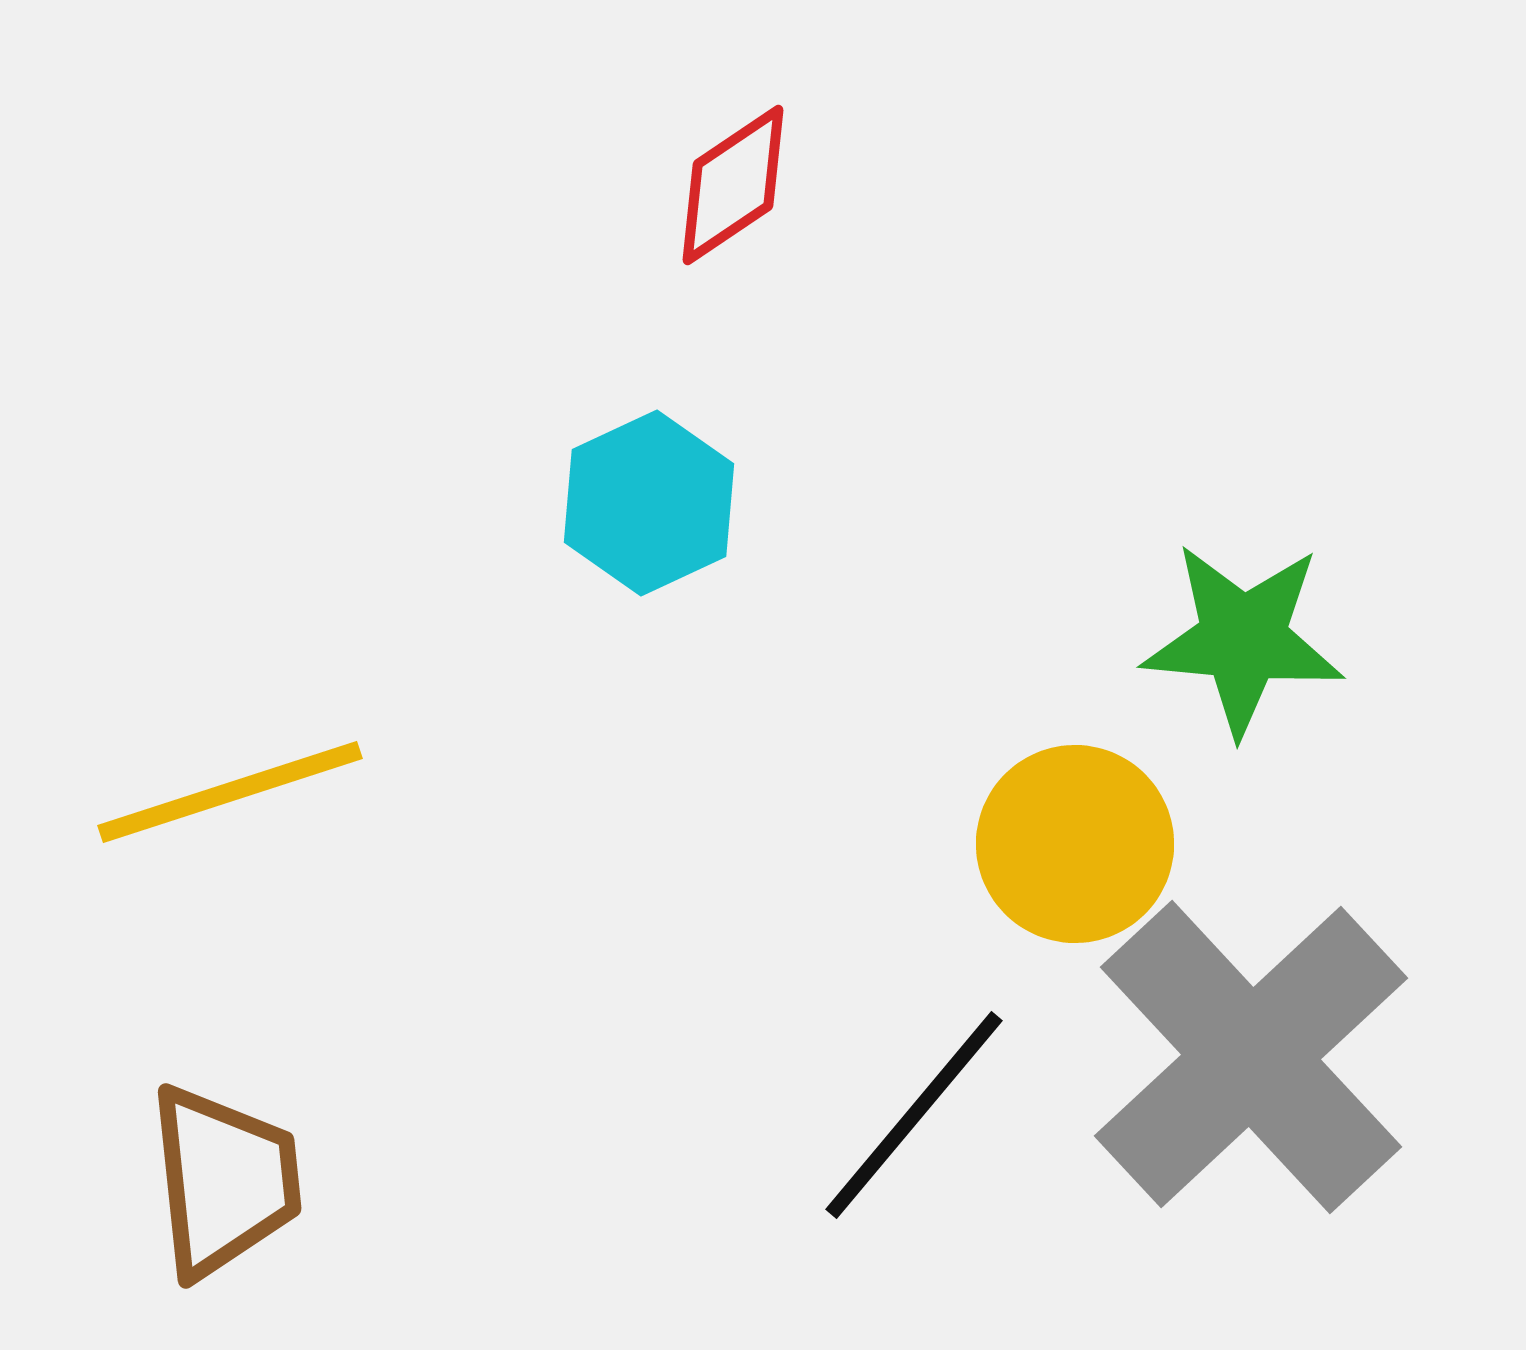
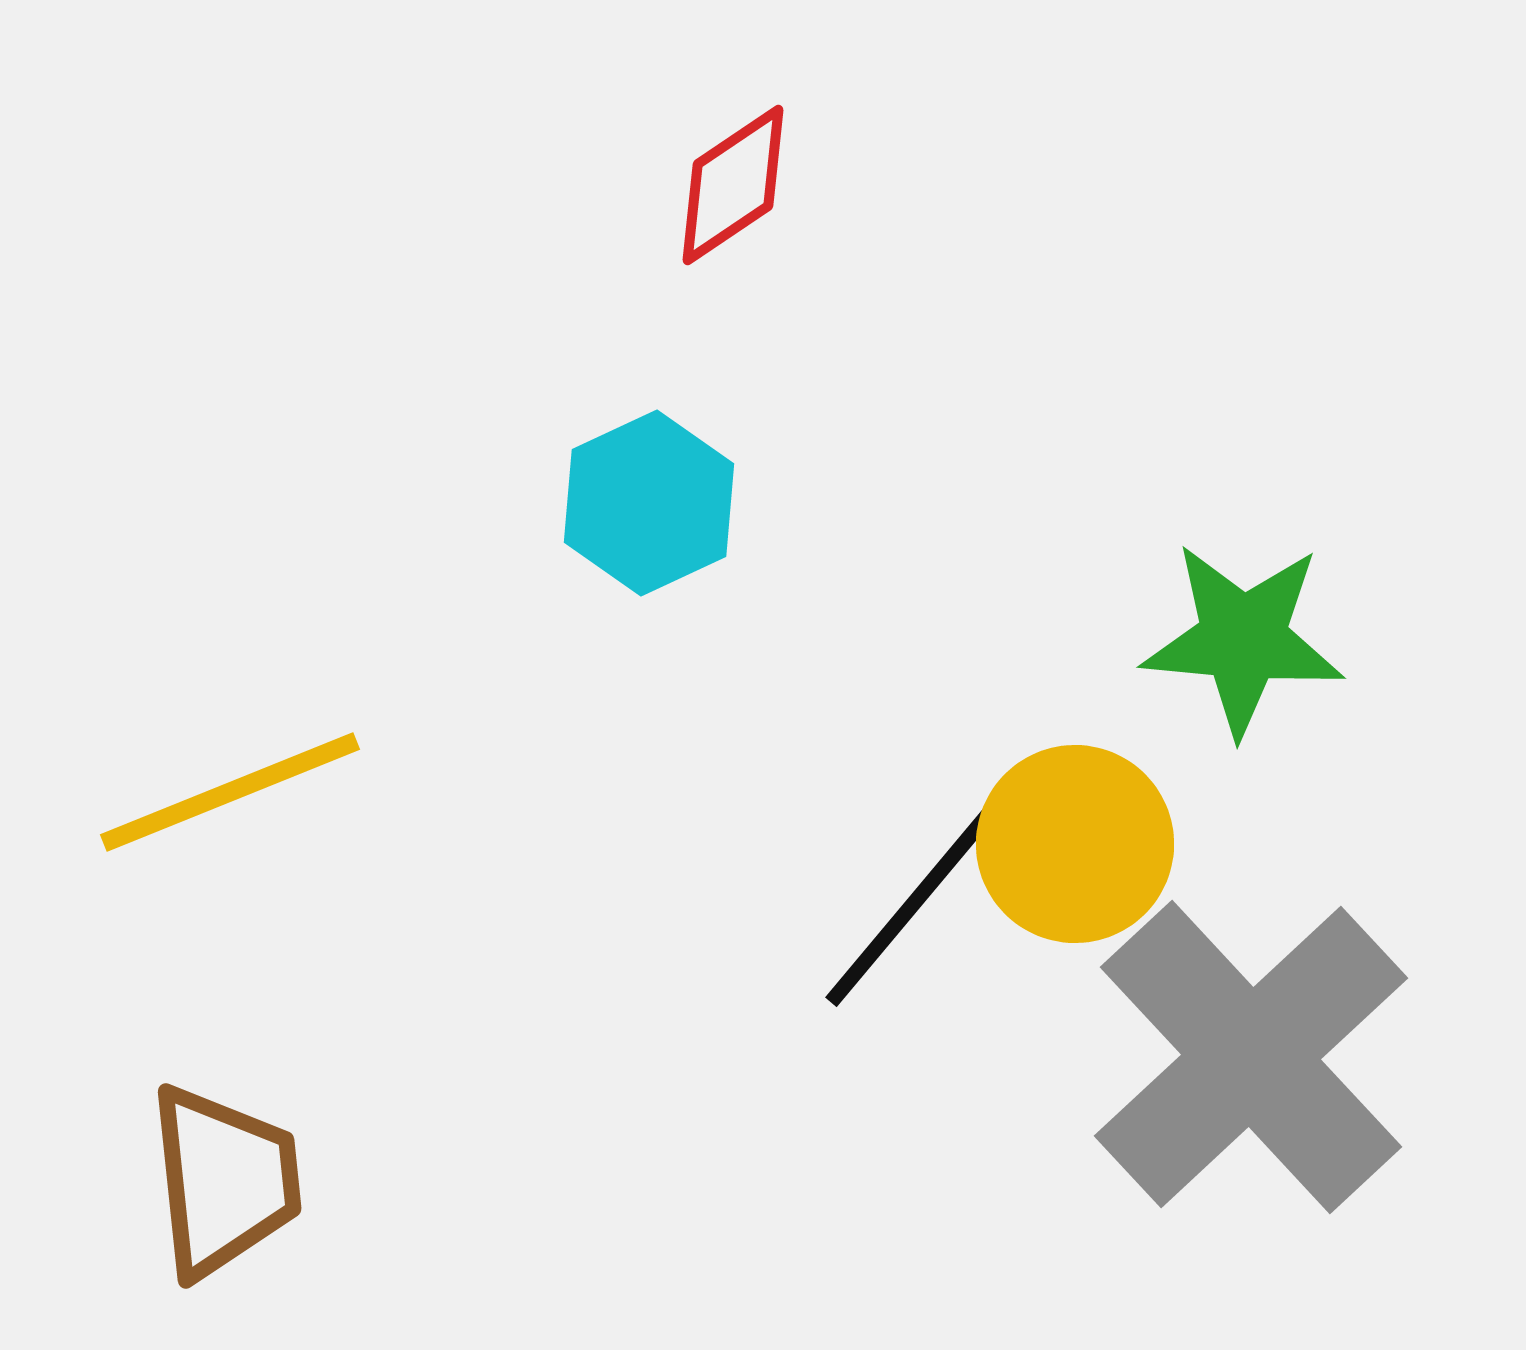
yellow line: rotated 4 degrees counterclockwise
black line: moved 212 px up
